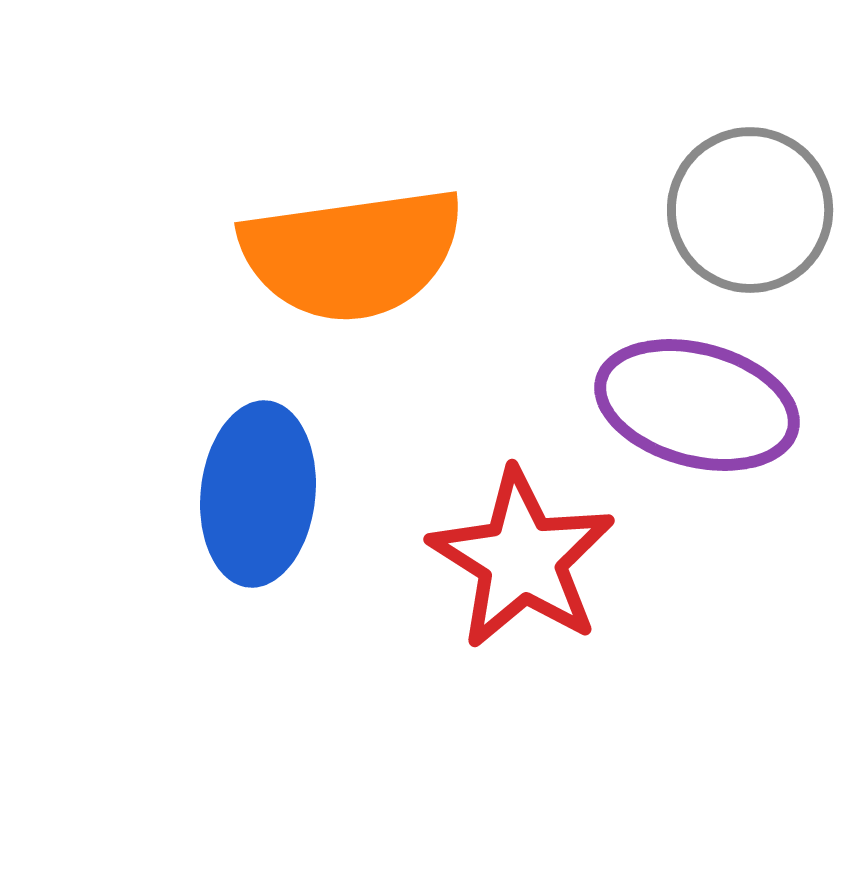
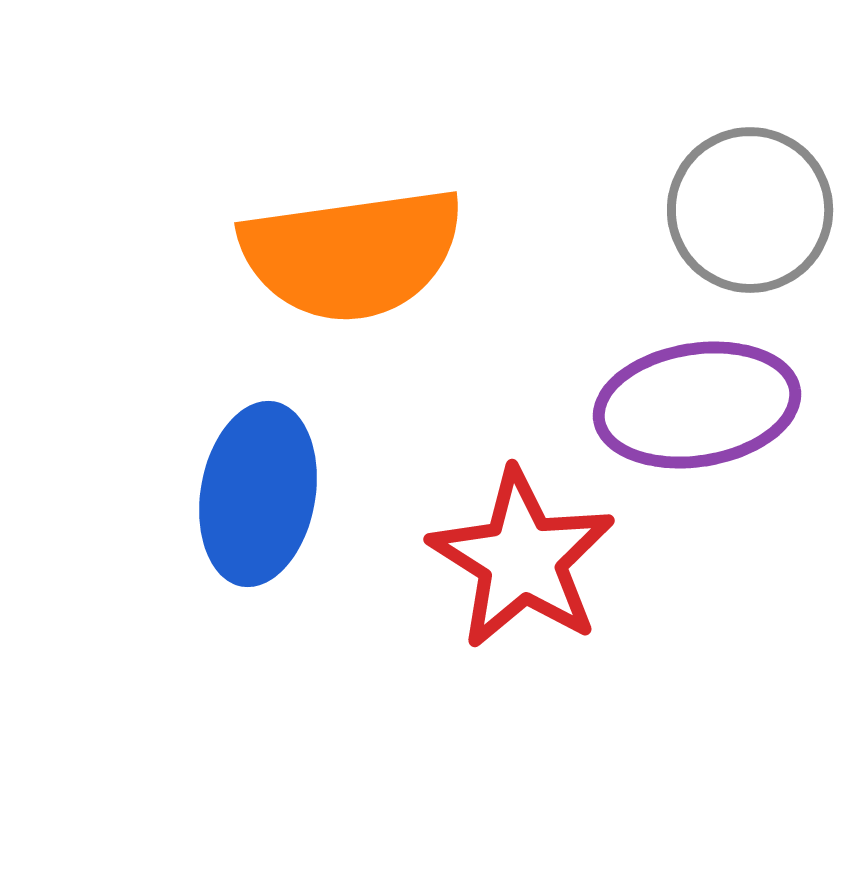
purple ellipse: rotated 24 degrees counterclockwise
blue ellipse: rotated 4 degrees clockwise
